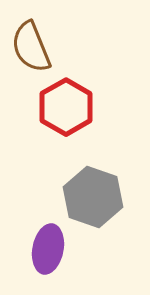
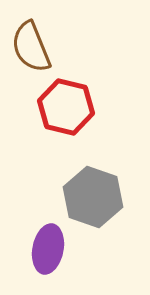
red hexagon: rotated 16 degrees counterclockwise
